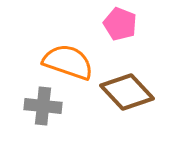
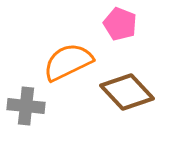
orange semicircle: rotated 45 degrees counterclockwise
gray cross: moved 17 px left
